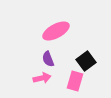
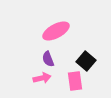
black square: rotated 12 degrees counterclockwise
pink rectangle: rotated 24 degrees counterclockwise
